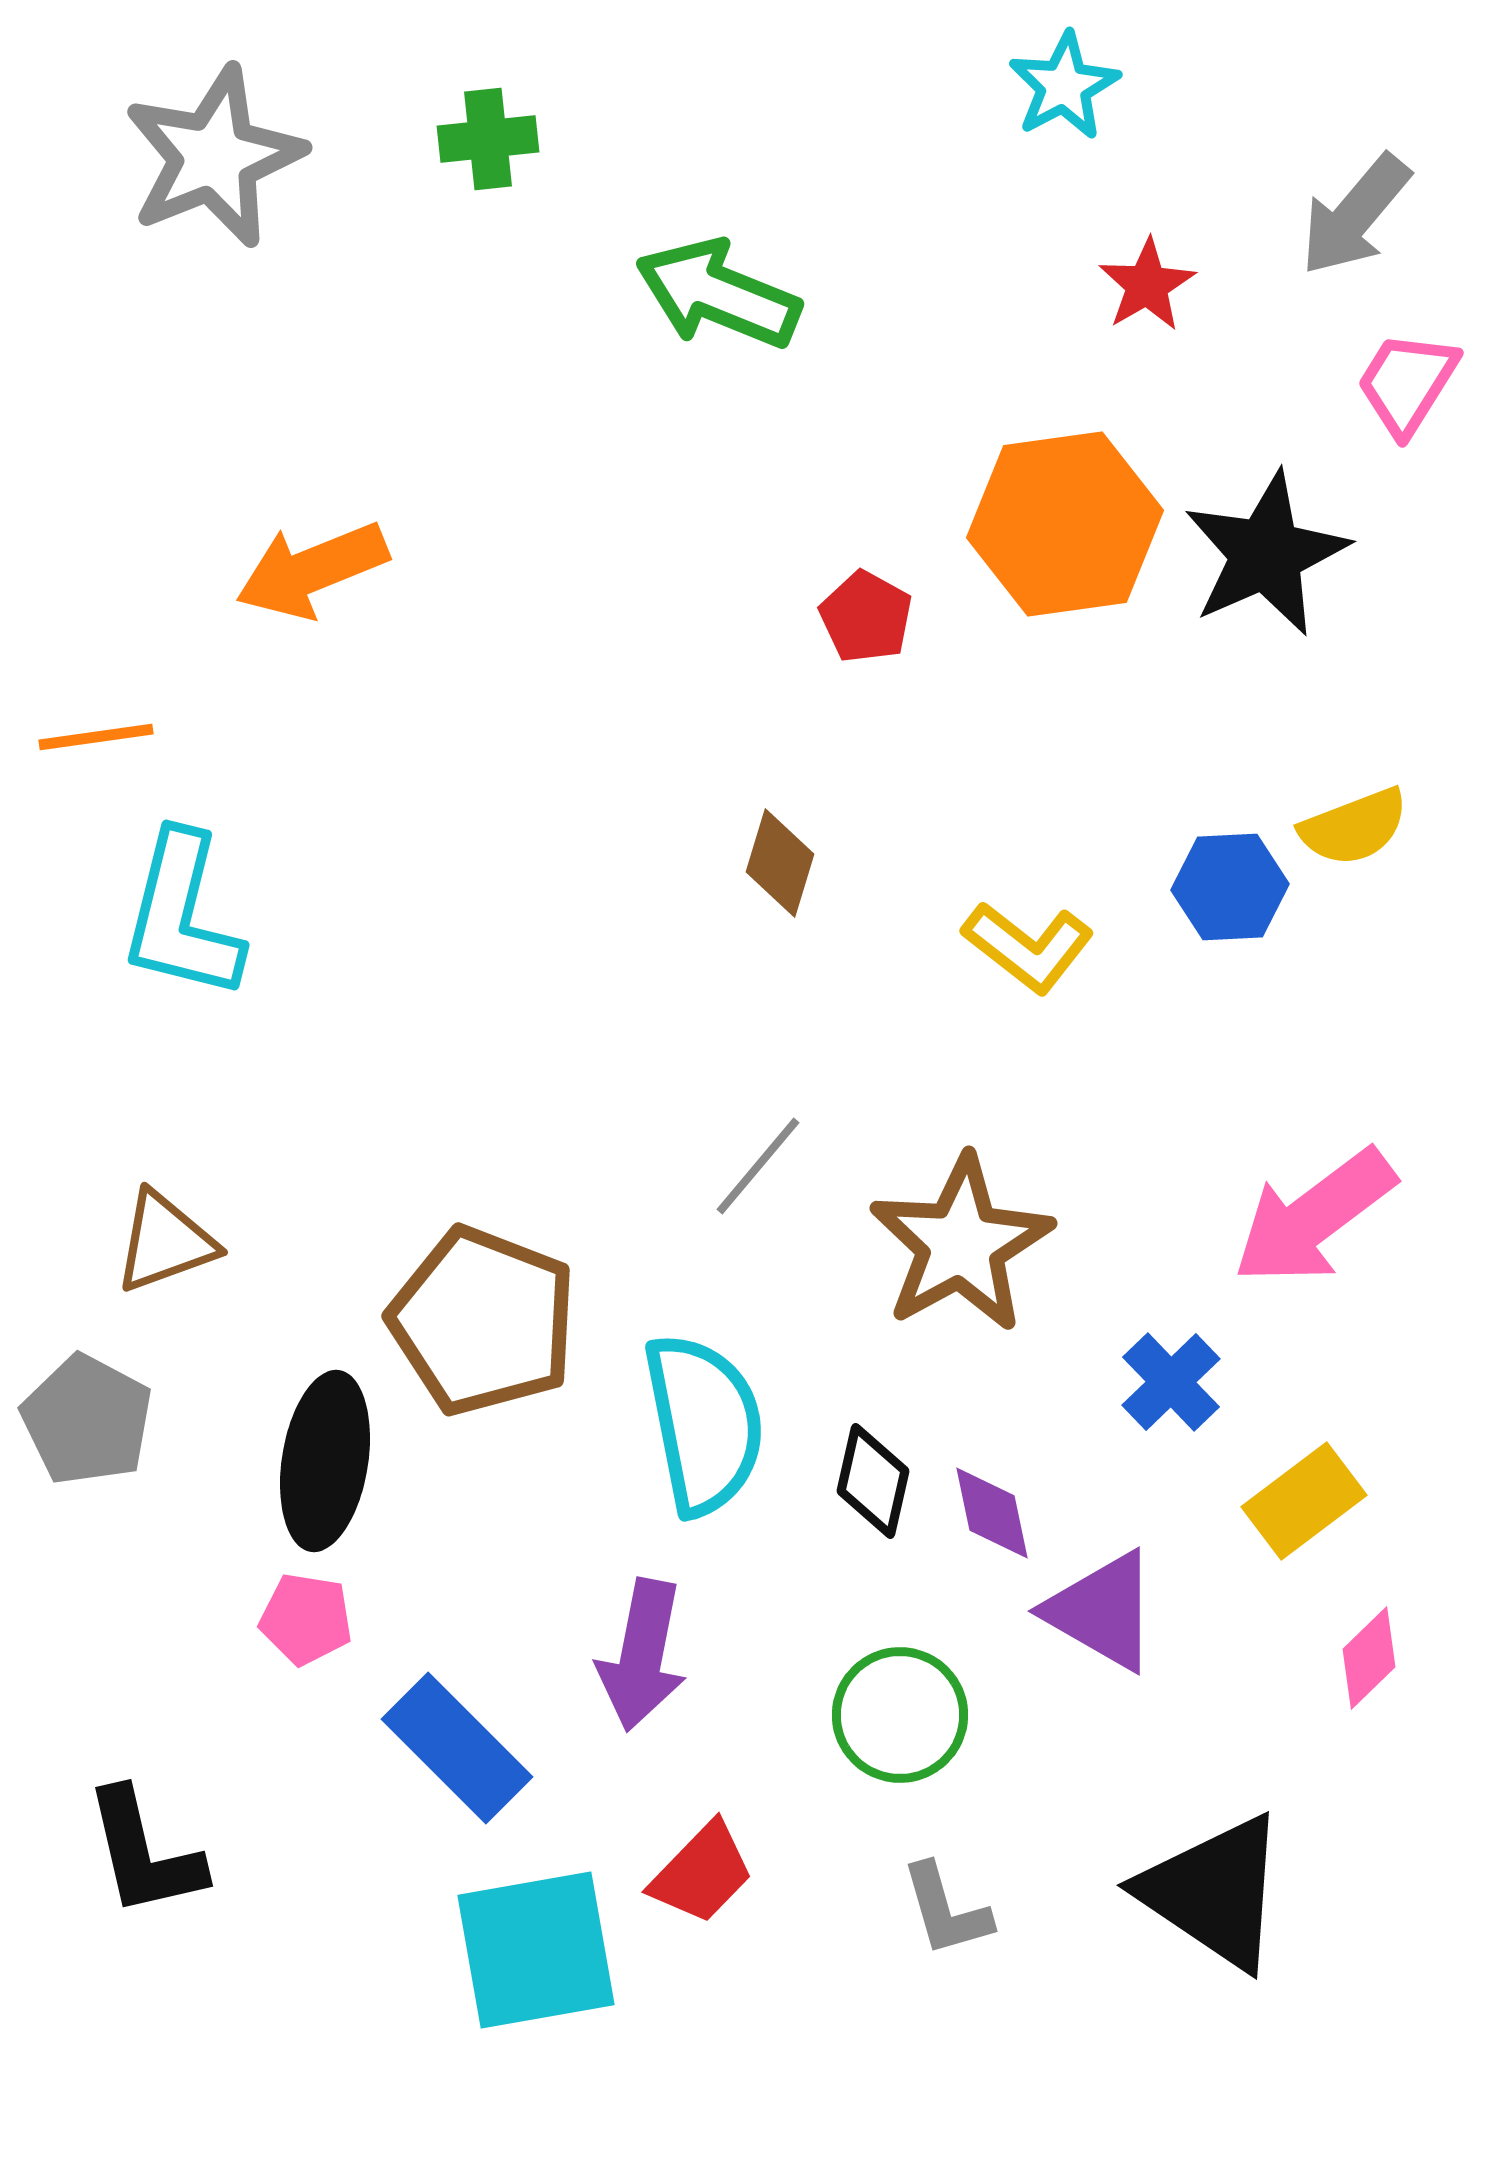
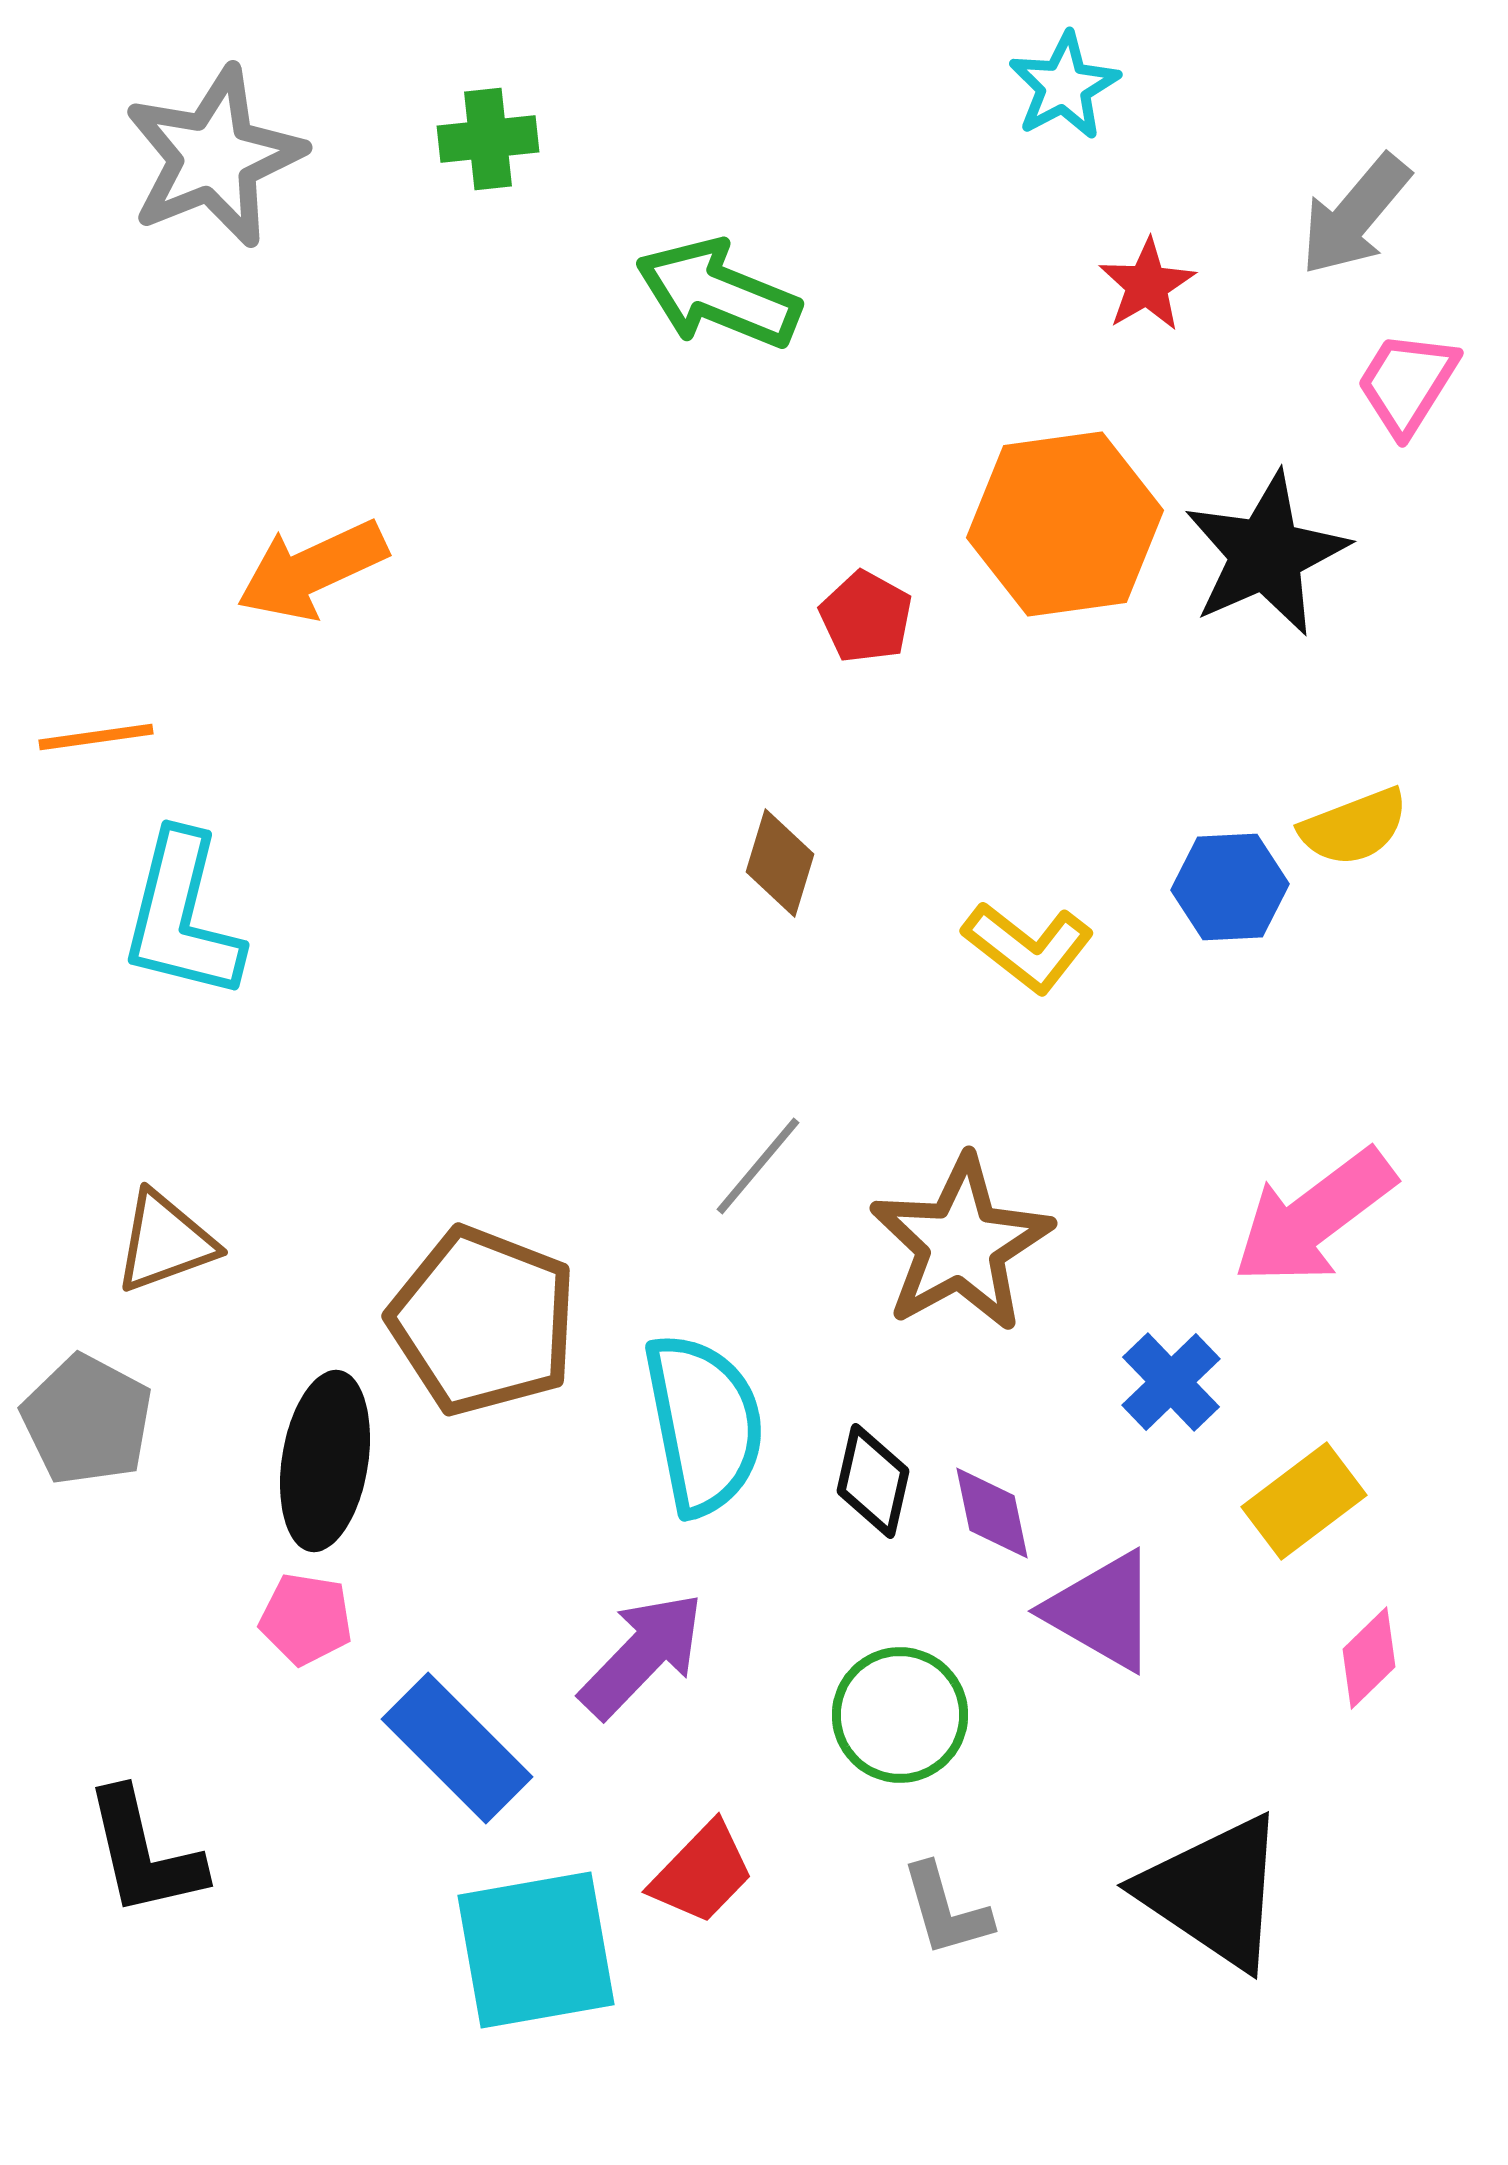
orange arrow: rotated 3 degrees counterclockwise
purple arrow: rotated 147 degrees counterclockwise
